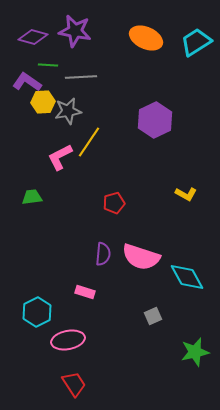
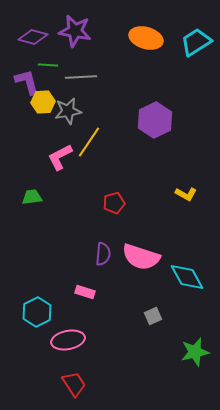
orange ellipse: rotated 8 degrees counterclockwise
purple L-shape: rotated 40 degrees clockwise
